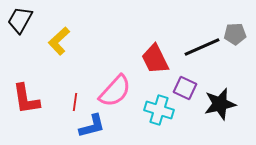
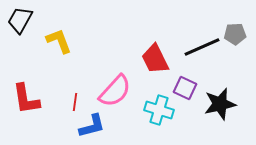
yellow L-shape: rotated 112 degrees clockwise
